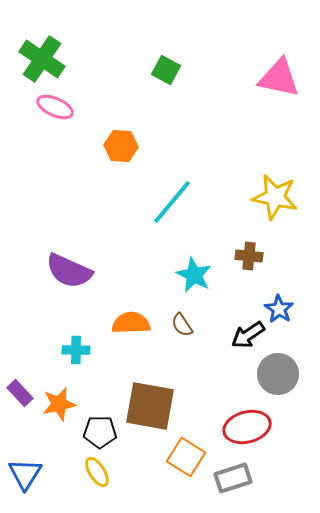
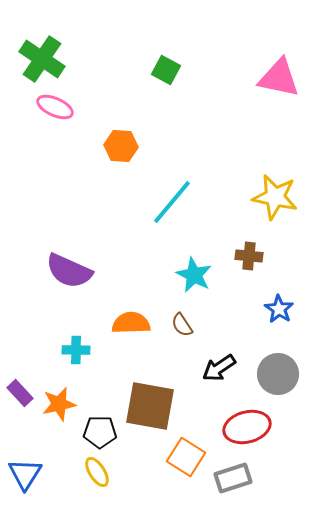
black arrow: moved 29 px left, 33 px down
